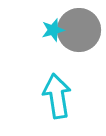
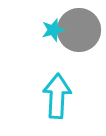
cyan arrow: rotated 12 degrees clockwise
